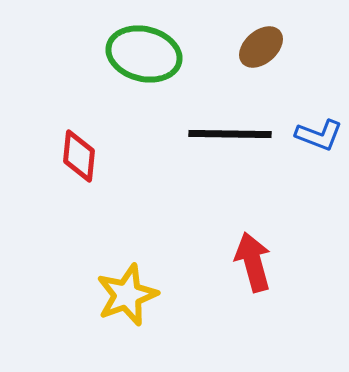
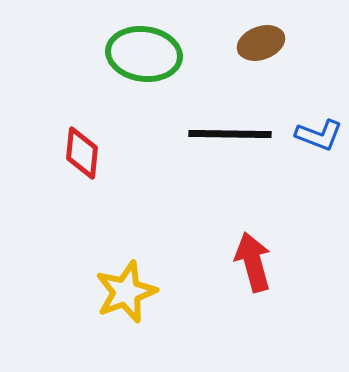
brown ellipse: moved 4 px up; rotated 21 degrees clockwise
green ellipse: rotated 6 degrees counterclockwise
red diamond: moved 3 px right, 3 px up
yellow star: moved 1 px left, 3 px up
